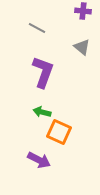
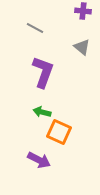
gray line: moved 2 px left
